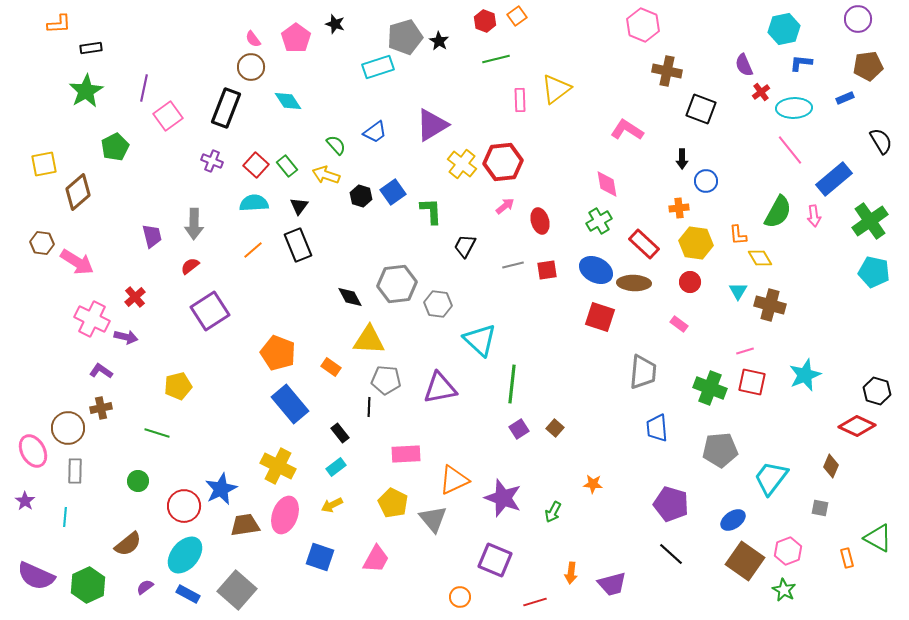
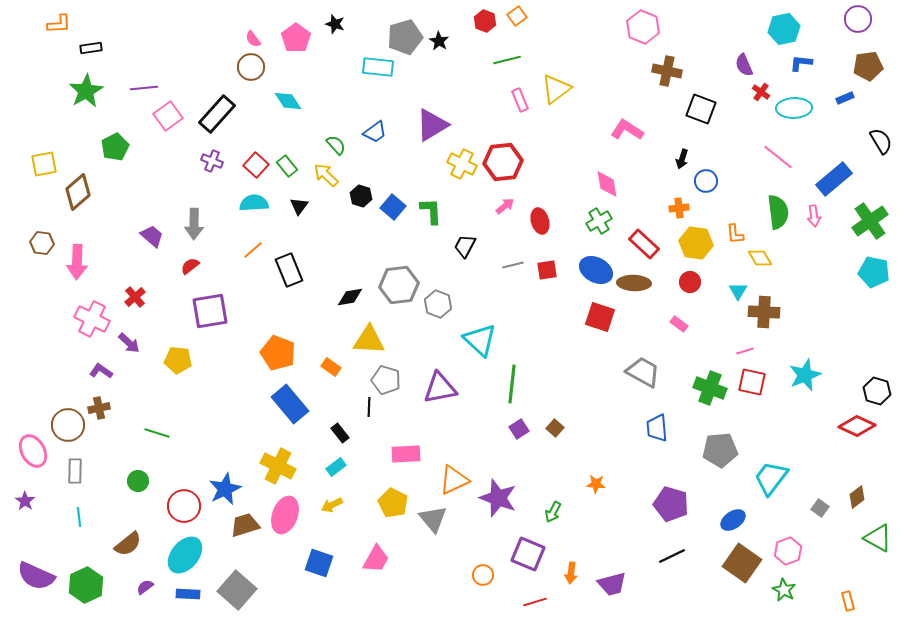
pink hexagon at (643, 25): moved 2 px down
green line at (496, 59): moved 11 px right, 1 px down
cyan rectangle at (378, 67): rotated 24 degrees clockwise
purple line at (144, 88): rotated 72 degrees clockwise
red cross at (761, 92): rotated 18 degrees counterclockwise
pink rectangle at (520, 100): rotated 20 degrees counterclockwise
black rectangle at (226, 108): moved 9 px left, 6 px down; rotated 21 degrees clockwise
pink line at (790, 150): moved 12 px left, 7 px down; rotated 12 degrees counterclockwise
black arrow at (682, 159): rotated 18 degrees clockwise
yellow cross at (462, 164): rotated 12 degrees counterclockwise
yellow arrow at (326, 175): rotated 24 degrees clockwise
blue square at (393, 192): moved 15 px down; rotated 15 degrees counterclockwise
green semicircle at (778, 212): rotated 36 degrees counterclockwise
orange L-shape at (738, 235): moved 3 px left, 1 px up
purple trapezoid at (152, 236): rotated 35 degrees counterclockwise
black rectangle at (298, 245): moved 9 px left, 25 px down
pink arrow at (77, 262): rotated 60 degrees clockwise
gray hexagon at (397, 284): moved 2 px right, 1 px down
black diamond at (350, 297): rotated 72 degrees counterclockwise
gray hexagon at (438, 304): rotated 12 degrees clockwise
brown cross at (770, 305): moved 6 px left, 7 px down; rotated 12 degrees counterclockwise
purple square at (210, 311): rotated 24 degrees clockwise
purple arrow at (126, 337): moved 3 px right, 6 px down; rotated 30 degrees clockwise
gray trapezoid at (643, 372): rotated 66 degrees counterclockwise
gray pentagon at (386, 380): rotated 12 degrees clockwise
yellow pentagon at (178, 386): moved 26 px up; rotated 20 degrees clockwise
brown cross at (101, 408): moved 2 px left
brown circle at (68, 428): moved 3 px up
brown diamond at (831, 466): moved 26 px right, 31 px down; rotated 30 degrees clockwise
orange star at (593, 484): moved 3 px right
blue star at (221, 489): moved 4 px right
purple star at (503, 498): moved 5 px left
gray square at (820, 508): rotated 24 degrees clockwise
cyan line at (65, 517): moved 14 px right; rotated 12 degrees counterclockwise
brown trapezoid at (245, 525): rotated 8 degrees counterclockwise
black line at (671, 554): moved 1 px right, 2 px down; rotated 68 degrees counterclockwise
blue square at (320, 557): moved 1 px left, 6 px down
orange rectangle at (847, 558): moved 1 px right, 43 px down
purple square at (495, 560): moved 33 px right, 6 px up
brown square at (745, 561): moved 3 px left, 2 px down
green hexagon at (88, 585): moved 2 px left
blue rectangle at (188, 594): rotated 25 degrees counterclockwise
orange circle at (460, 597): moved 23 px right, 22 px up
